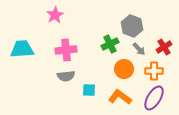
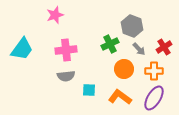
pink star: rotated 12 degrees clockwise
cyan trapezoid: rotated 130 degrees clockwise
